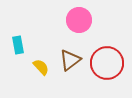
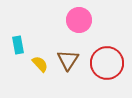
brown triangle: moved 2 px left; rotated 20 degrees counterclockwise
yellow semicircle: moved 1 px left, 3 px up
